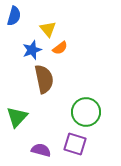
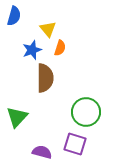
orange semicircle: rotated 35 degrees counterclockwise
brown semicircle: moved 1 px right, 1 px up; rotated 12 degrees clockwise
purple semicircle: moved 1 px right, 2 px down
